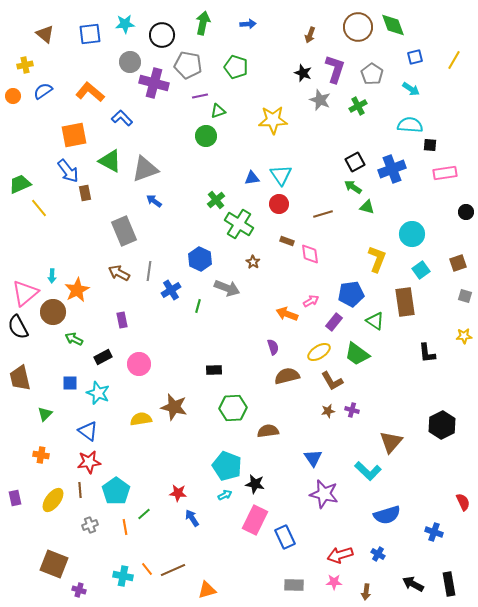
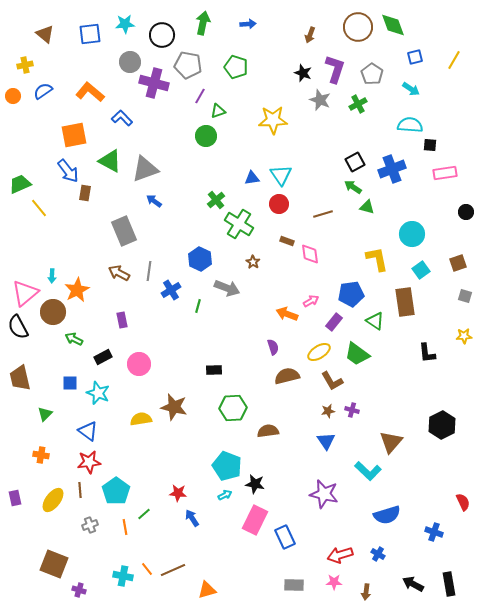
purple line at (200, 96): rotated 49 degrees counterclockwise
green cross at (358, 106): moved 2 px up
brown rectangle at (85, 193): rotated 21 degrees clockwise
yellow L-shape at (377, 259): rotated 32 degrees counterclockwise
blue triangle at (313, 458): moved 13 px right, 17 px up
